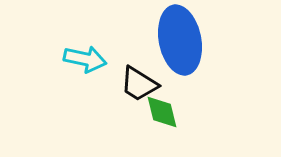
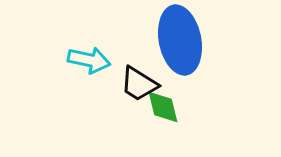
cyan arrow: moved 4 px right, 1 px down
green diamond: moved 1 px right, 5 px up
